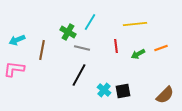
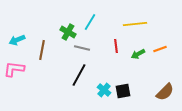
orange line: moved 1 px left, 1 px down
brown semicircle: moved 3 px up
